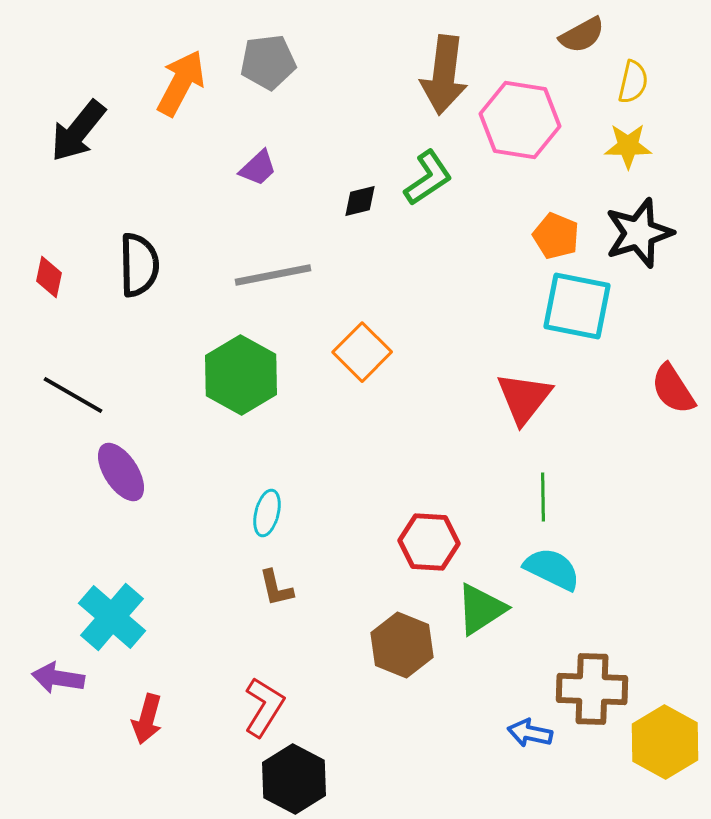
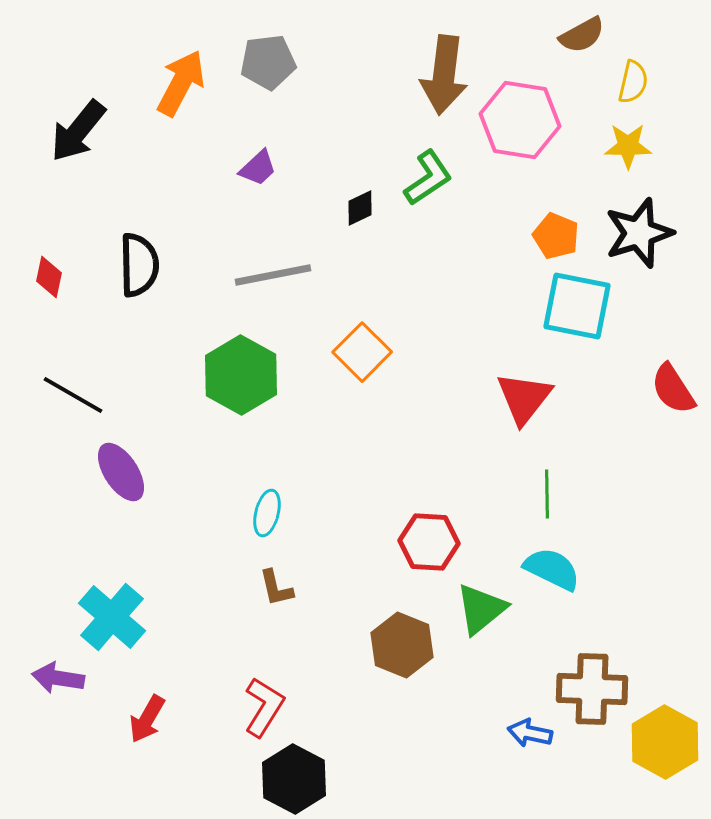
black diamond: moved 7 px down; rotated 12 degrees counterclockwise
green line: moved 4 px right, 3 px up
green triangle: rotated 6 degrees counterclockwise
red arrow: rotated 15 degrees clockwise
